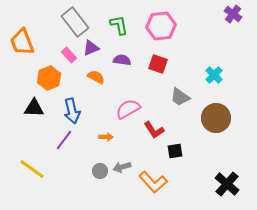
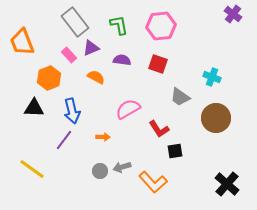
cyan cross: moved 2 px left, 2 px down; rotated 24 degrees counterclockwise
red L-shape: moved 5 px right, 1 px up
orange arrow: moved 3 px left
